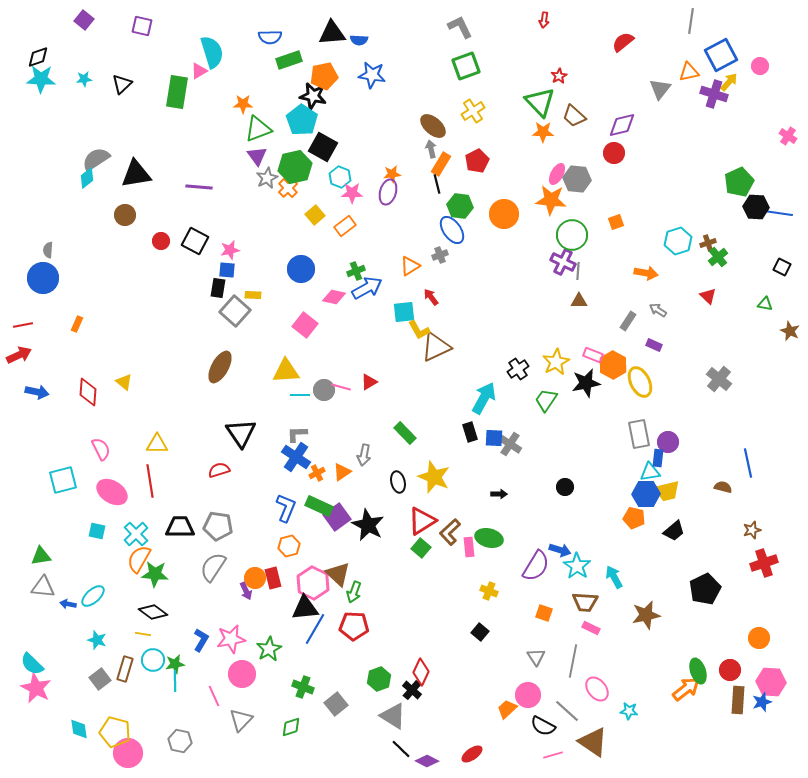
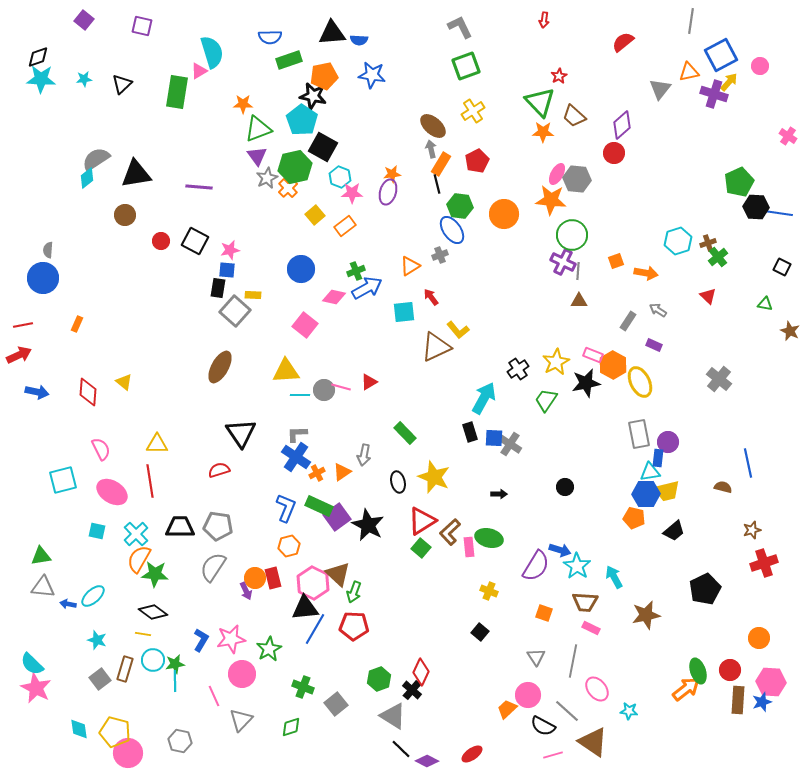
purple diamond at (622, 125): rotated 28 degrees counterclockwise
orange square at (616, 222): moved 39 px down
yellow L-shape at (419, 330): moved 39 px right; rotated 10 degrees counterclockwise
